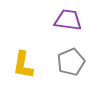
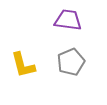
yellow L-shape: rotated 24 degrees counterclockwise
